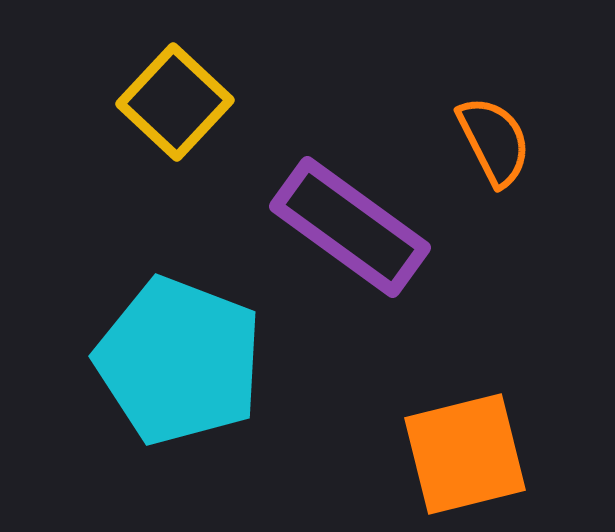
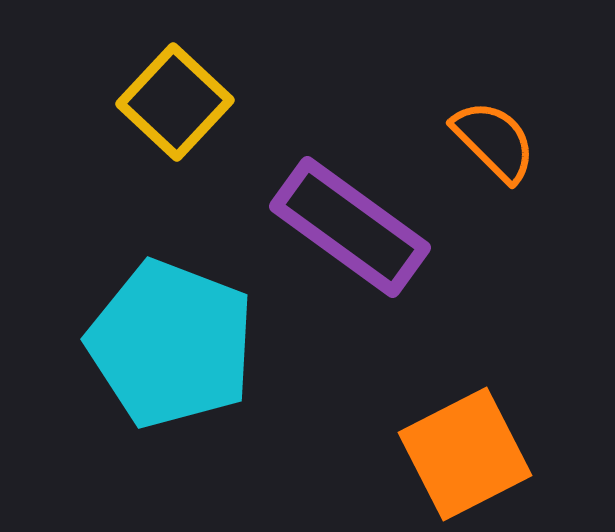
orange semicircle: rotated 18 degrees counterclockwise
cyan pentagon: moved 8 px left, 17 px up
orange square: rotated 13 degrees counterclockwise
